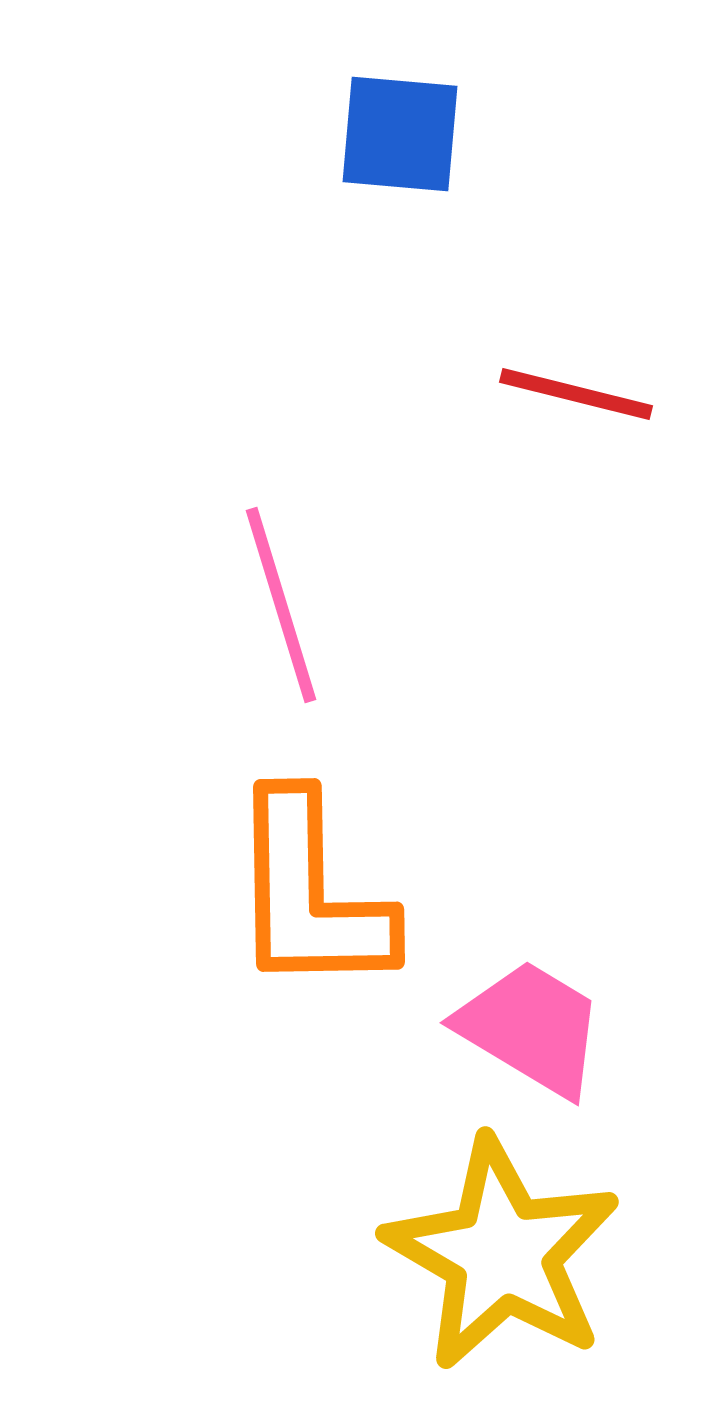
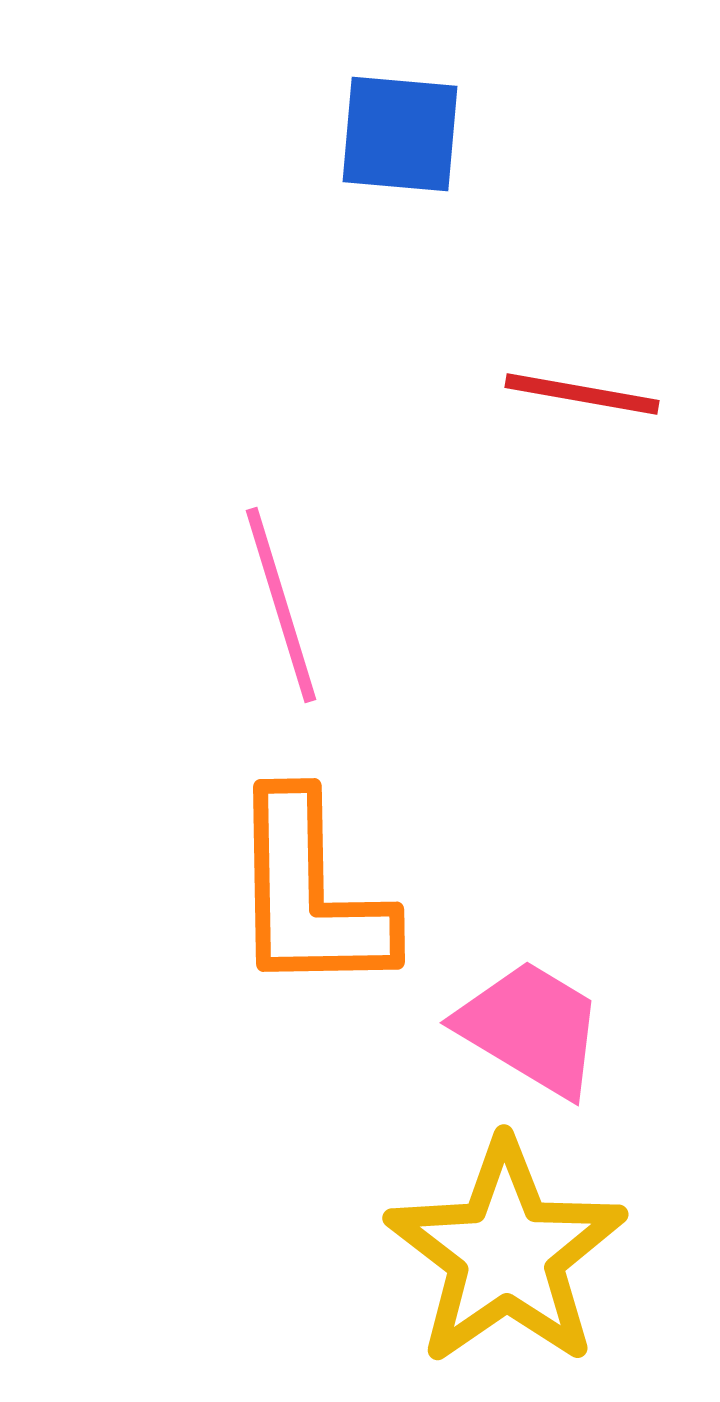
red line: moved 6 px right; rotated 4 degrees counterclockwise
yellow star: moved 4 px right, 1 px up; rotated 7 degrees clockwise
